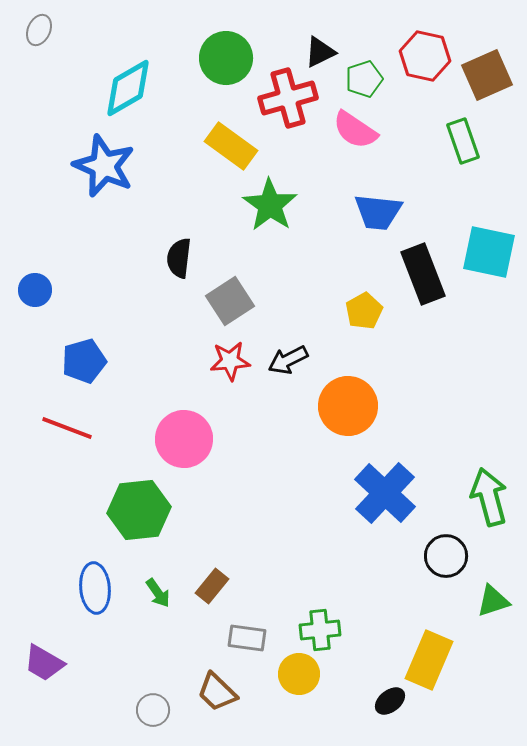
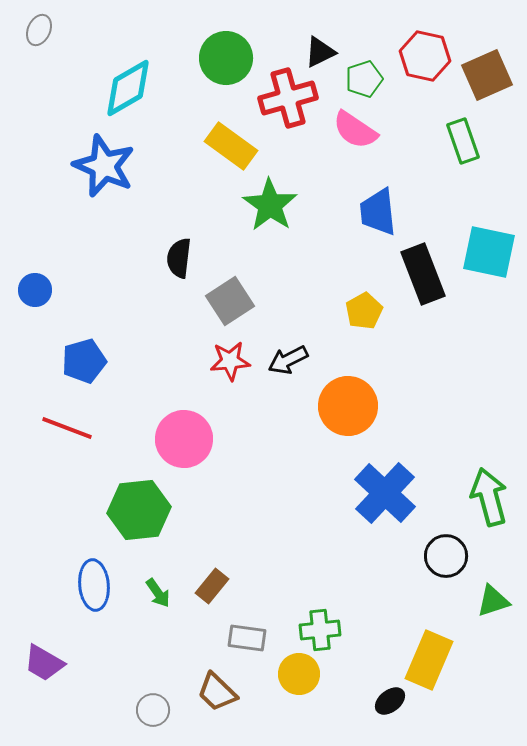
blue trapezoid at (378, 212): rotated 78 degrees clockwise
blue ellipse at (95, 588): moved 1 px left, 3 px up
